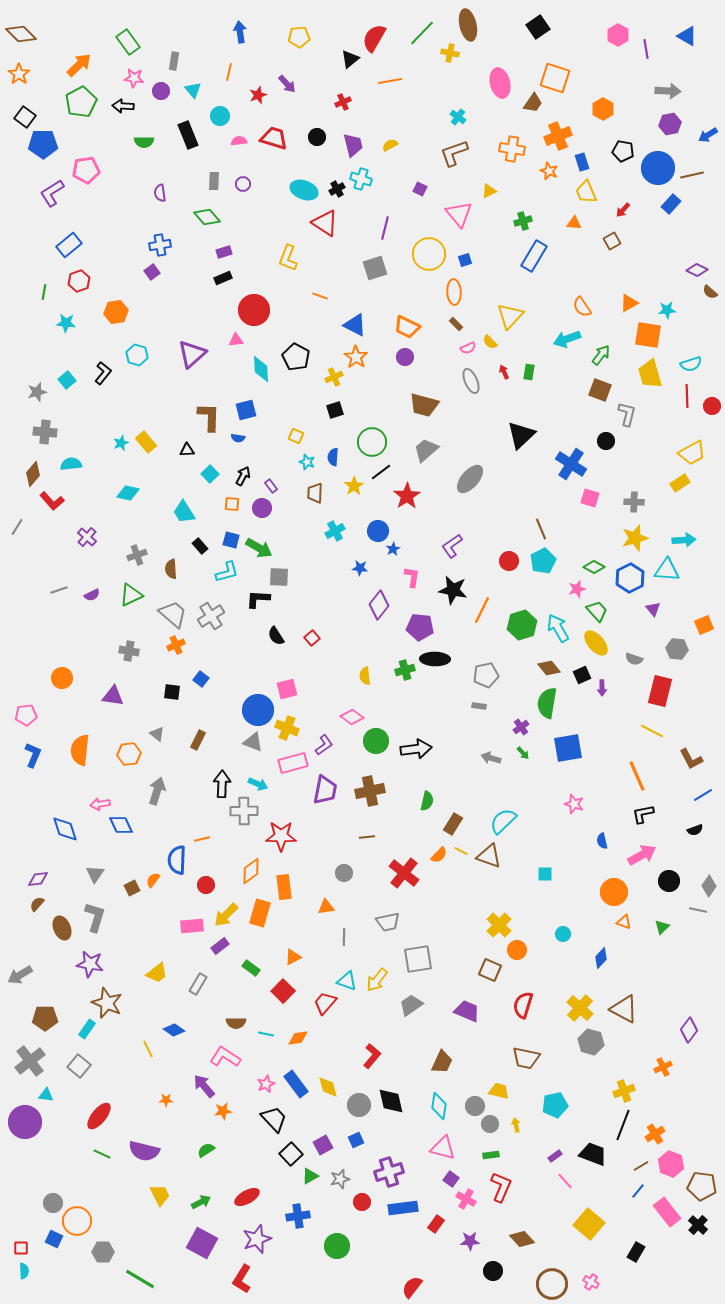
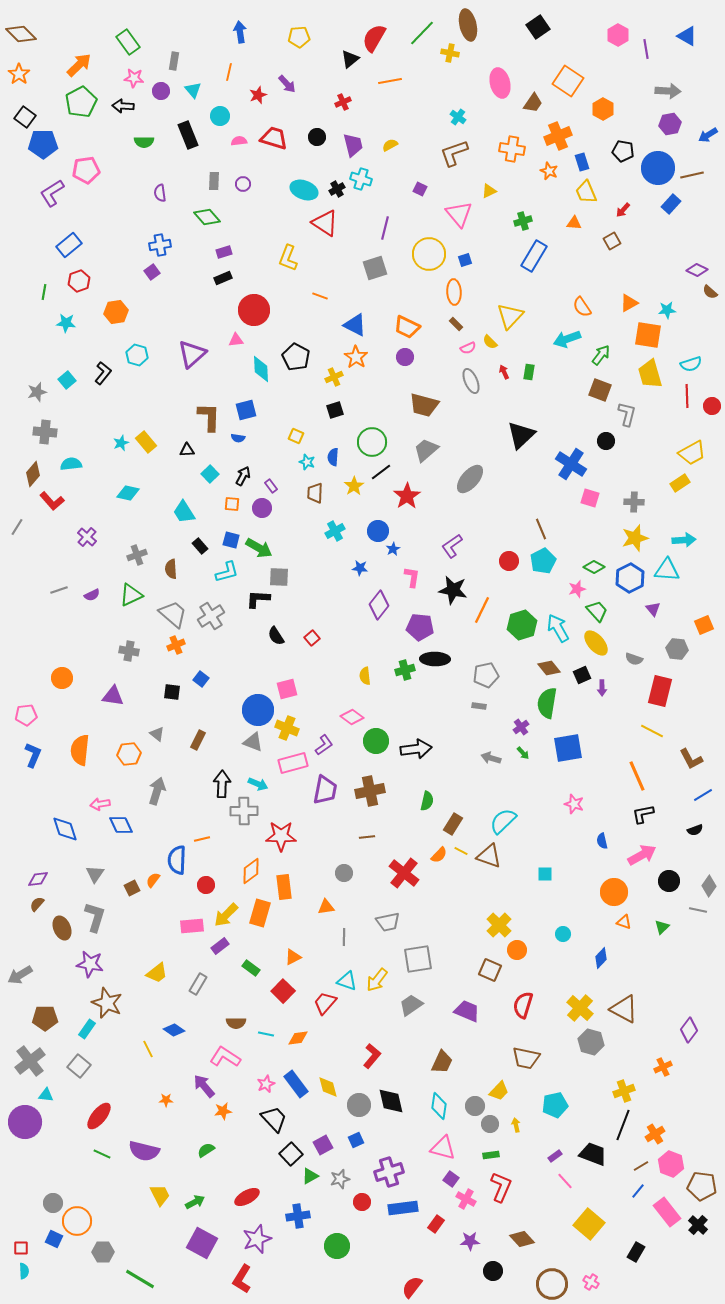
orange square at (555, 78): moved 13 px right, 3 px down; rotated 16 degrees clockwise
yellow trapezoid at (499, 1091): rotated 120 degrees clockwise
green arrow at (201, 1202): moved 6 px left
